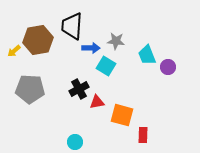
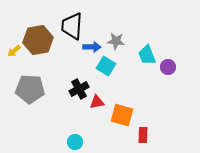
blue arrow: moved 1 px right, 1 px up
